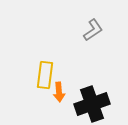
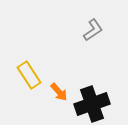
yellow rectangle: moved 16 px left; rotated 40 degrees counterclockwise
orange arrow: rotated 36 degrees counterclockwise
